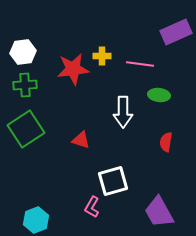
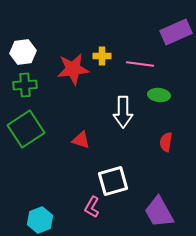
cyan hexagon: moved 4 px right
